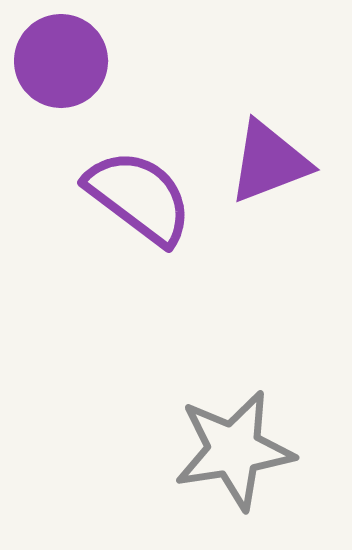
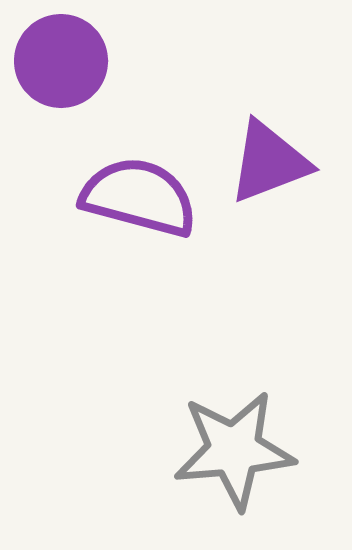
purple semicircle: rotated 22 degrees counterclockwise
gray star: rotated 4 degrees clockwise
